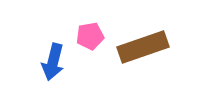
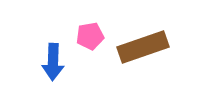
blue arrow: rotated 12 degrees counterclockwise
